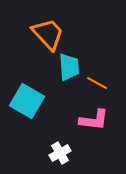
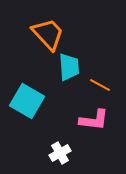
orange line: moved 3 px right, 2 px down
